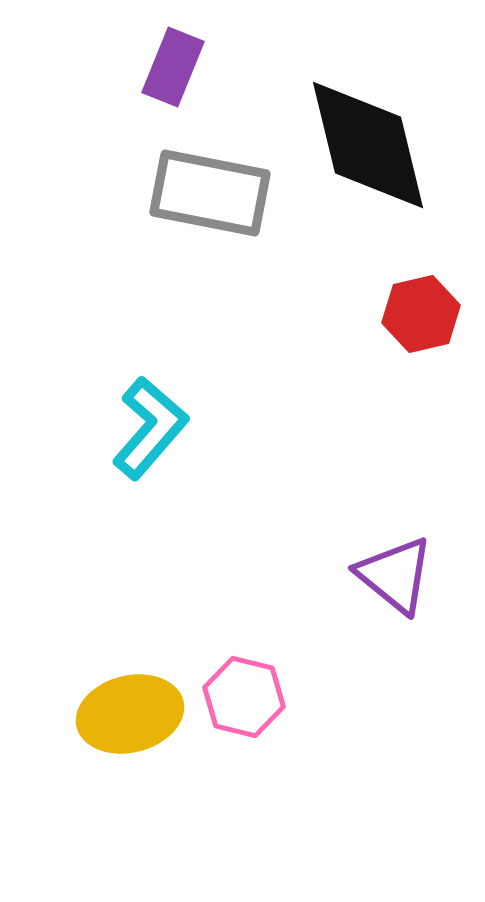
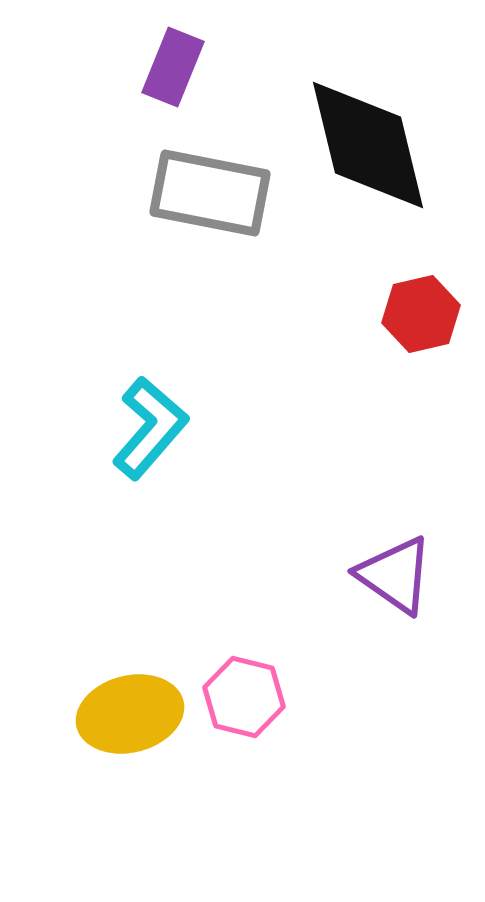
purple triangle: rotated 4 degrees counterclockwise
